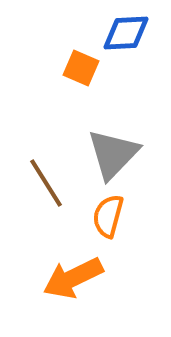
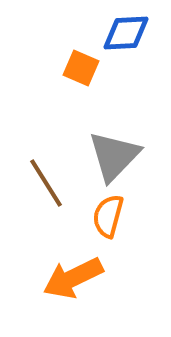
gray triangle: moved 1 px right, 2 px down
